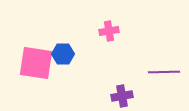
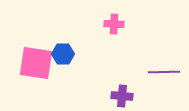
pink cross: moved 5 px right, 7 px up; rotated 12 degrees clockwise
purple cross: rotated 15 degrees clockwise
